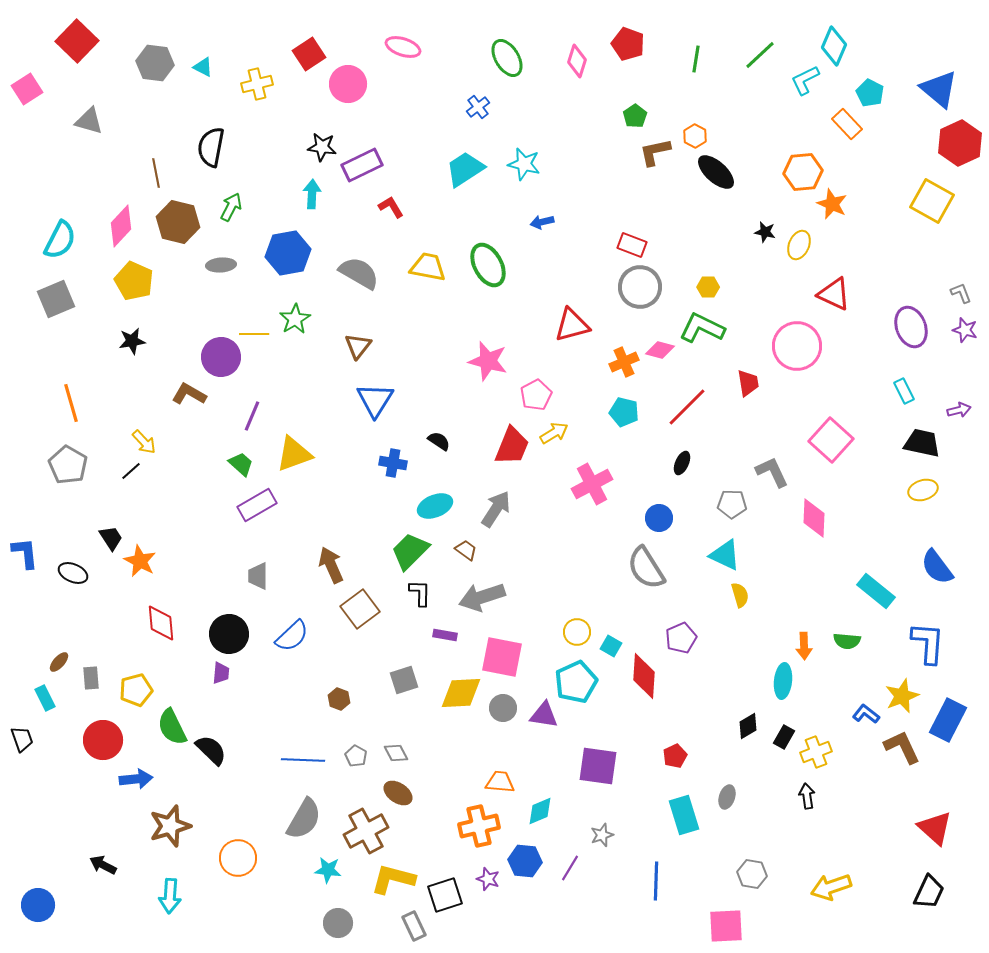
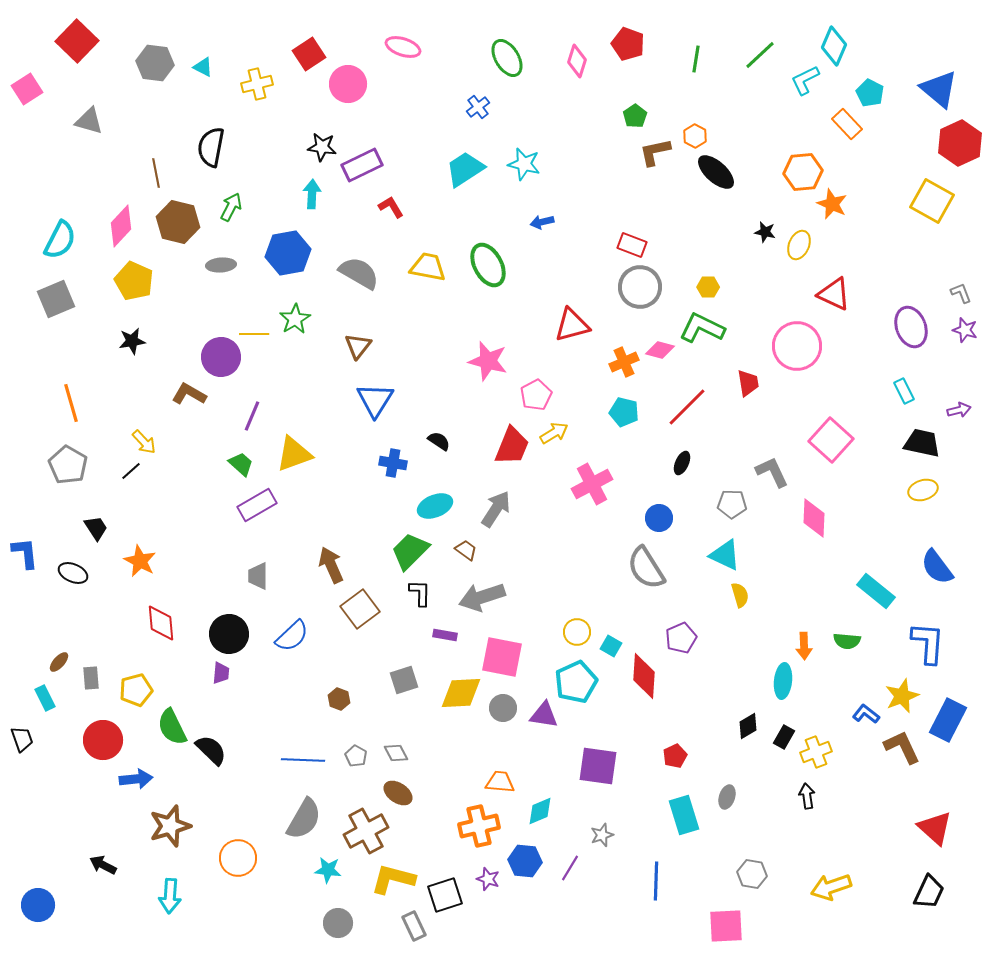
black trapezoid at (111, 538): moved 15 px left, 10 px up
